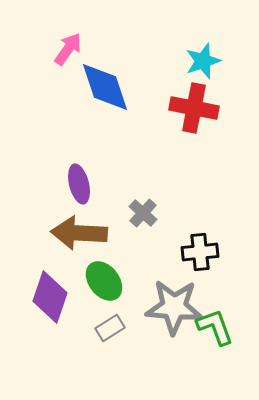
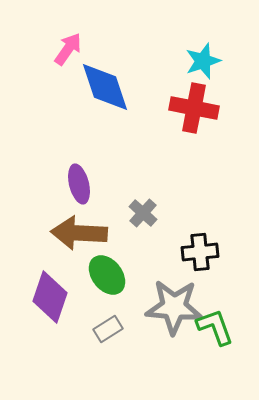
green ellipse: moved 3 px right, 6 px up
gray rectangle: moved 2 px left, 1 px down
